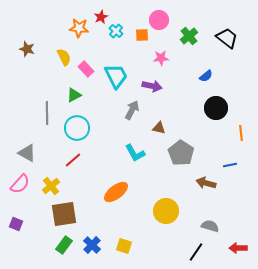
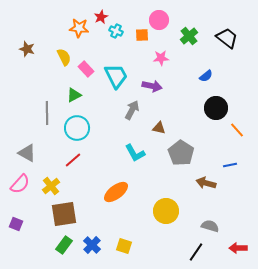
cyan cross: rotated 16 degrees counterclockwise
orange line: moved 4 px left, 3 px up; rotated 35 degrees counterclockwise
